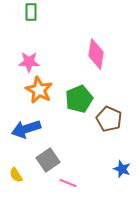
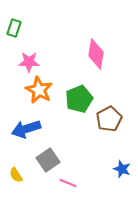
green rectangle: moved 17 px left, 16 px down; rotated 18 degrees clockwise
brown pentagon: rotated 20 degrees clockwise
